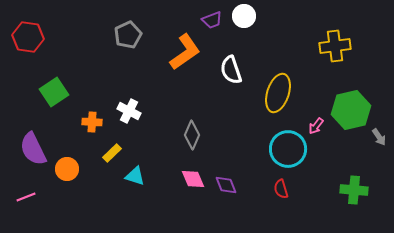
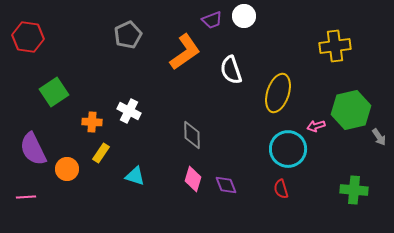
pink arrow: rotated 36 degrees clockwise
gray diamond: rotated 24 degrees counterclockwise
yellow rectangle: moved 11 px left; rotated 12 degrees counterclockwise
pink diamond: rotated 40 degrees clockwise
pink line: rotated 18 degrees clockwise
